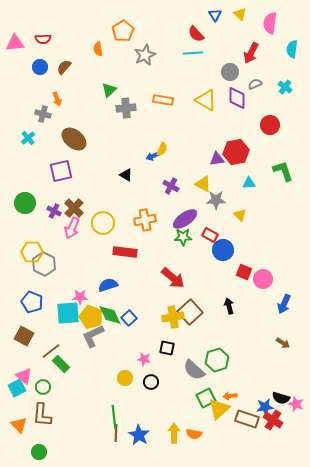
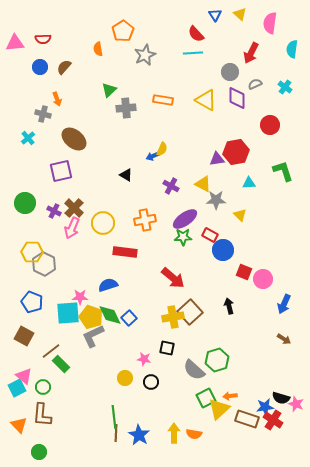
brown arrow at (283, 343): moved 1 px right, 4 px up
